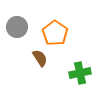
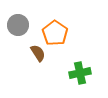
gray circle: moved 1 px right, 2 px up
brown semicircle: moved 2 px left, 5 px up
